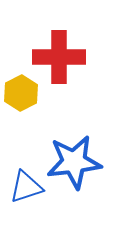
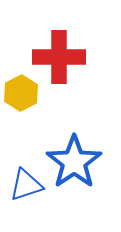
blue star: rotated 28 degrees counterclockwise
blue triangle: moved 2 px up
